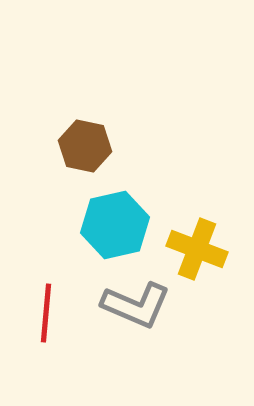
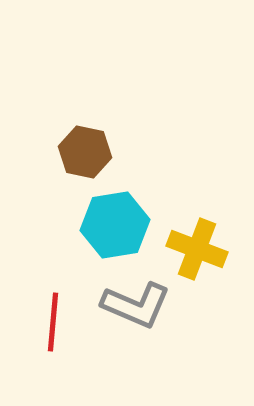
brown hexagon: moved 6 px down
cyan hexagon: rotated 4 degrees clockwise
red line: moved 7 px right, 9 px down
